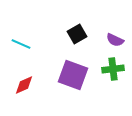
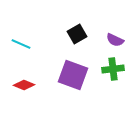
red diamond: rotated 45 degrees clockwise
